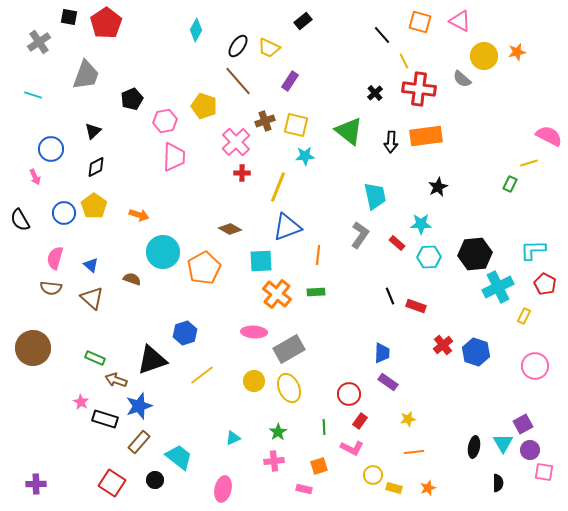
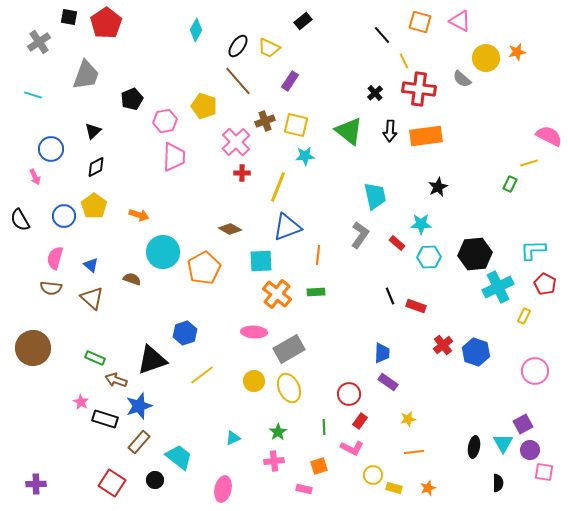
yellow circle at (484, 56): moved 2 px right, 2 px down
black arrow at (391, 142): moved 1 px left, 11 px up
blue circle at (64, 213): moved 3 px down
pink circle at (535, 366): moved 5 px down
